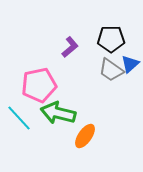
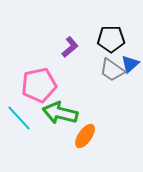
gray trapezoid: moved 1 px right
green arrow: moved 2 px right
